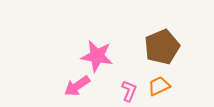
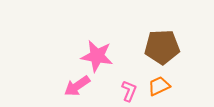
brown pentagon: rotated 20 degrees clockwise
